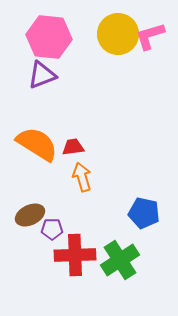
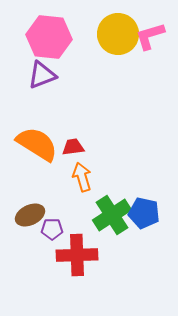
red cross: moved 2 px right
green cross: moved 8 px left, 45 px up
